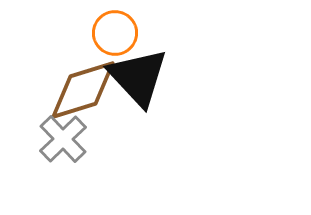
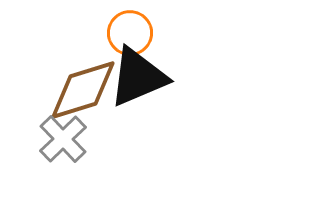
orange circle: moved 15 px right
black triangle: rotated 50 degrees clockwise
